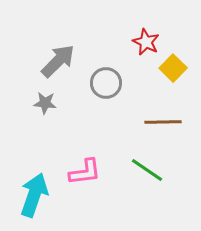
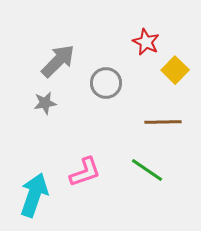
yellow square: moved 2 px right, 2 px down
gray star: rotated 15 degrees counterclockwise
pink L-shape: rotated 12 degrees counterclockwise
